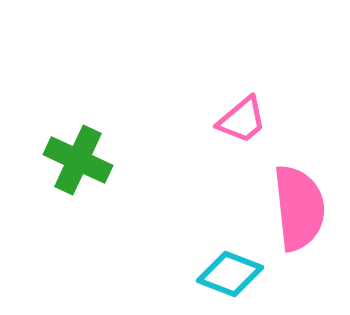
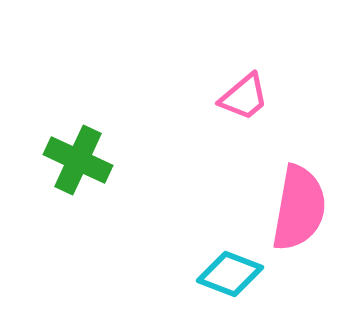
pink trapezoid: moved 2 px right, 23 px up
pink semicircle: rotated 16 degrees clockwise
